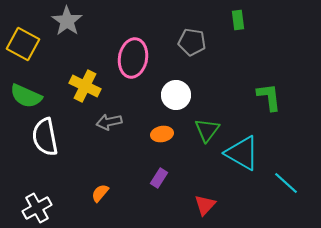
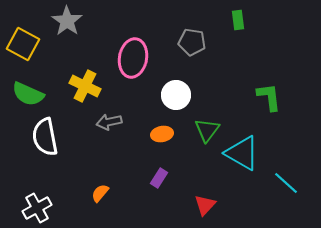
green semicircle: moved 2 px right, 2 px up
